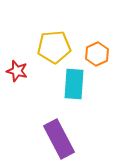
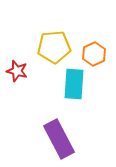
orange hexagon: moved 3 px left
